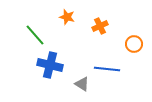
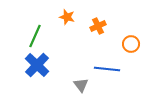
orange cross: moved 2 px left
green line: moved 1 px down; rotated 65 degrees clockwise
orange circle: moved 3 px left
blue cross: moved 13 px left; rotated 30 degrees clockwise
gray triangle: moved 1 px left, 1 px down; rotated 21 degrees clockwise
